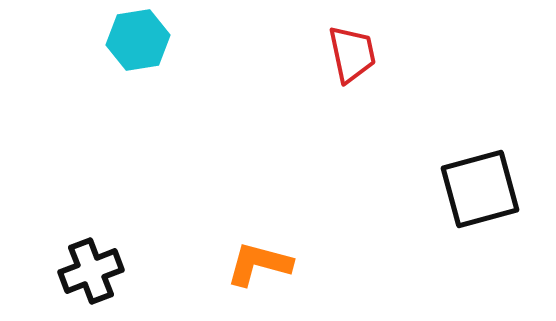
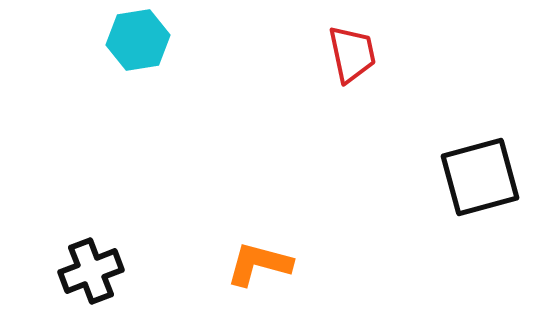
black square: moved 12 px up
